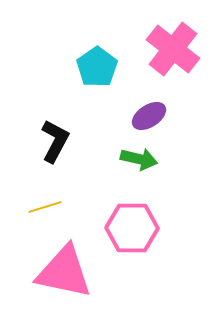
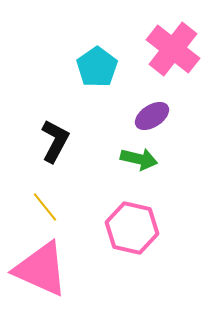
purple ellipse: moved 3 px right
yellow line: rotated 68 degrees clockwise
pink hexagon: rotated 12 degrees clockwise
pink triangle: moved 23 px left, 3 px up; rotated 12 degrees clockwise
